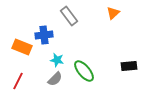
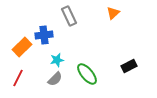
gray rectangle: rotated 12 degrees clockwise
orange rectangle: rotated 66 degrees counterclockwise
cyan star: rotated 24 degrees counterclockwise
black rectangle: rotated 21 degrees counterclockwise
green ellipse: moved 3 px right, 3 px down
red line: moved 3 px up
